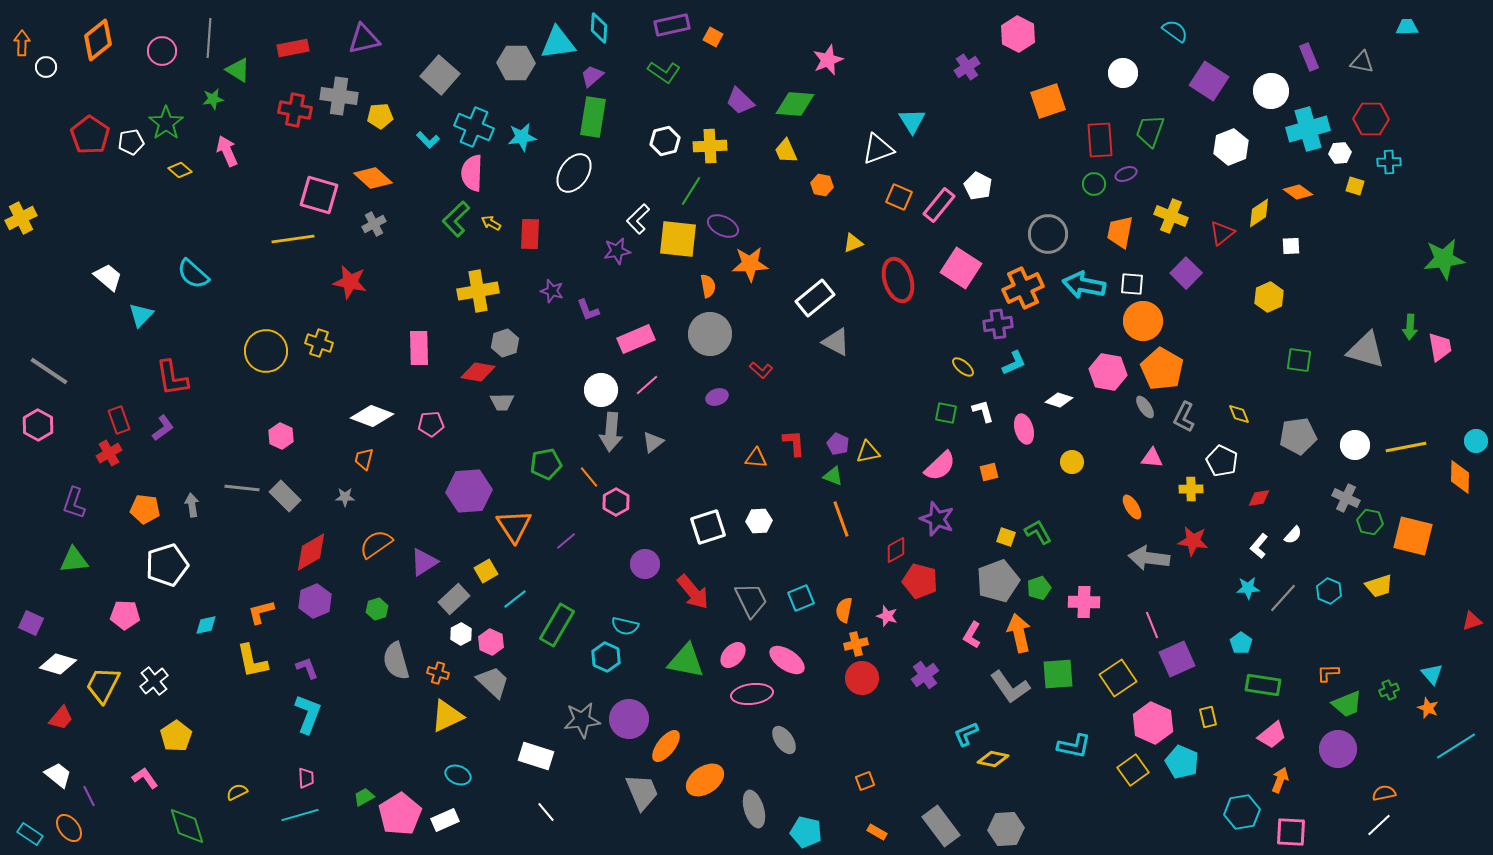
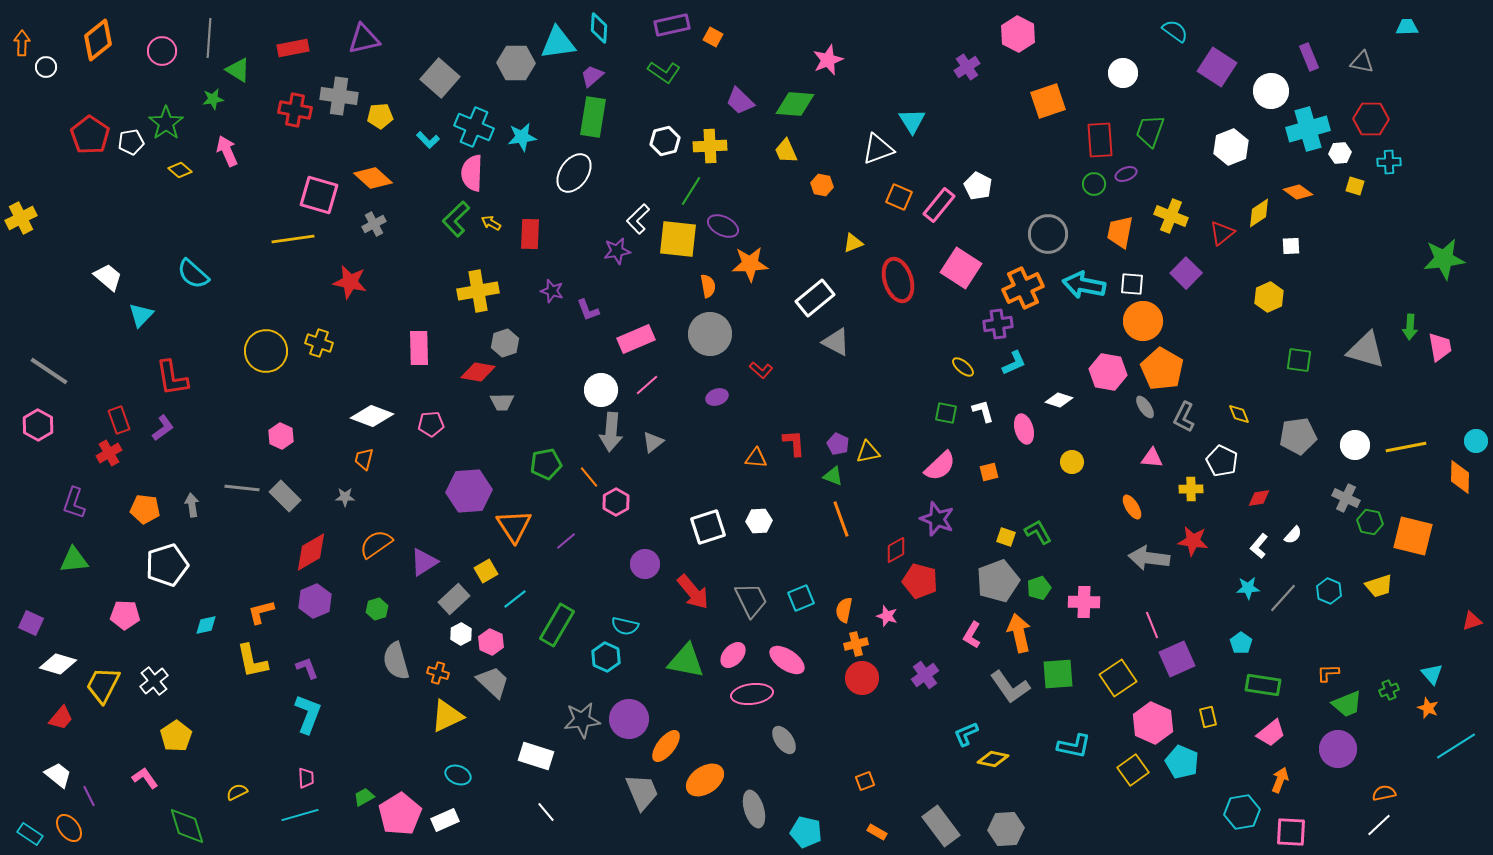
gray square at (440, 75): moved 3 px down
purple square at (1209, 81): moved 8 px right, 14 px up
pink trapezoid at (1272, 735): moved 1 px left, 2 px up
